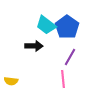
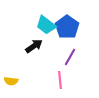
black arrow: rotated 36 degrees counterclockwise
pink line: moved 3 px left, 1 px down
